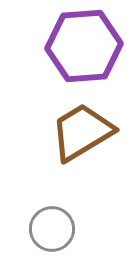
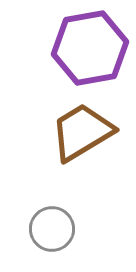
purple hexagon: moved 6 px right, 2 px down; rotated 6 degrees counterclockwise
